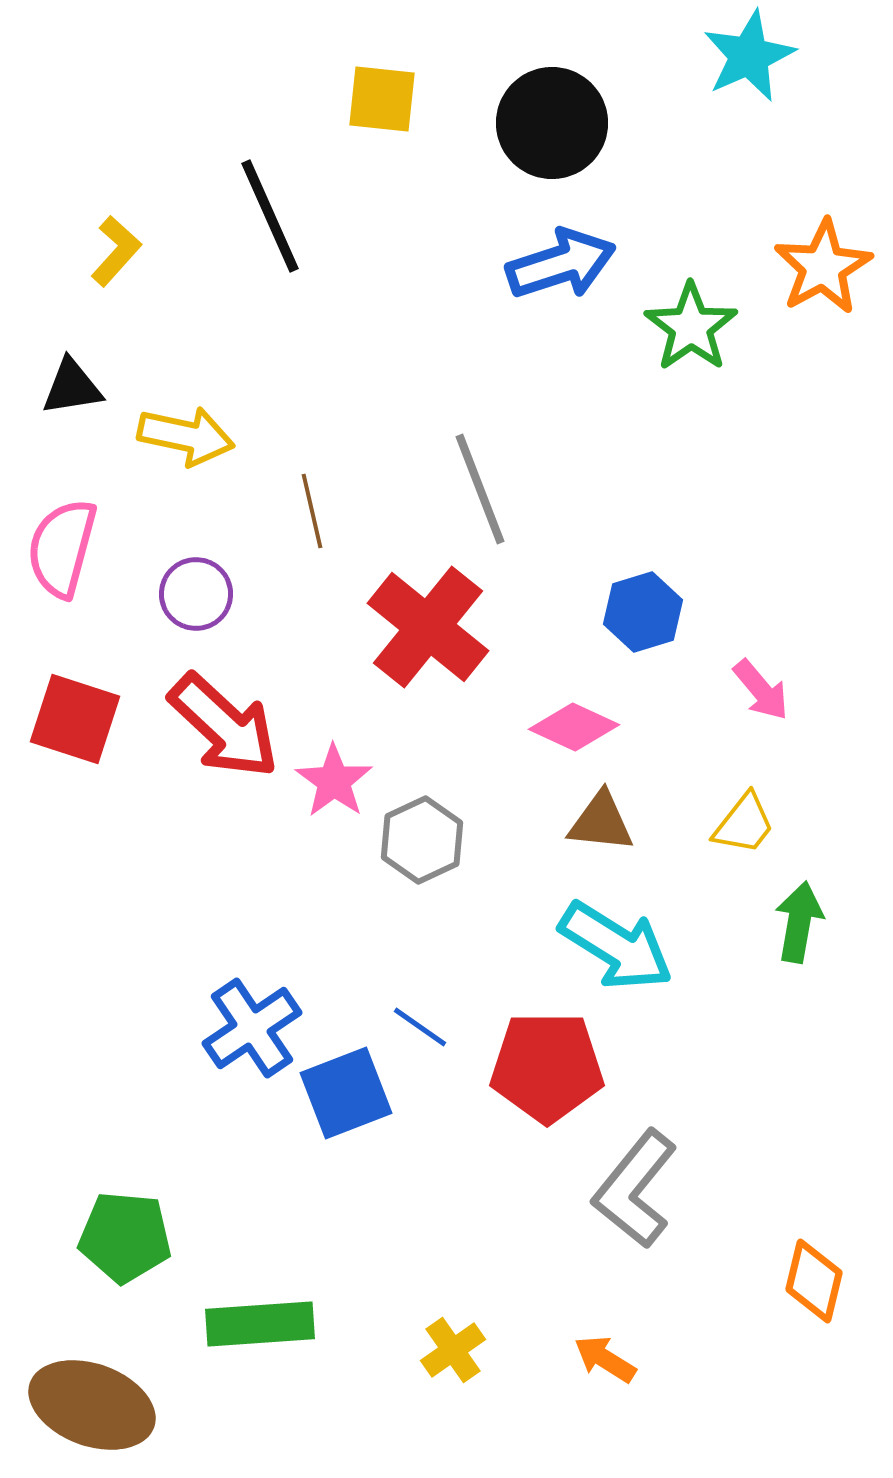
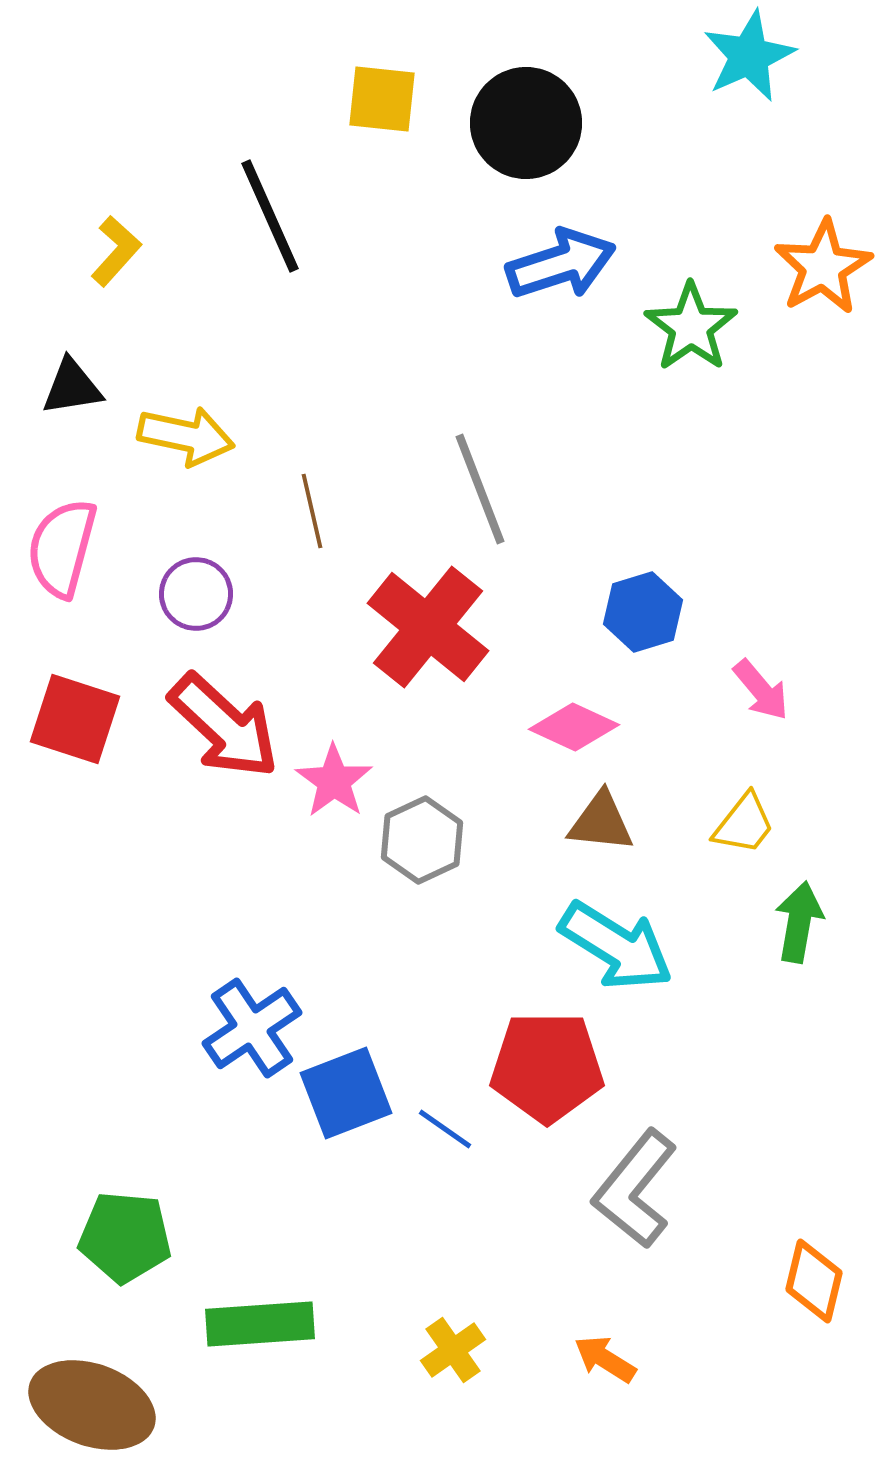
black circle: moved 26 px left
blue line: moved 25 px right, 102 px down
